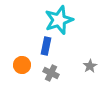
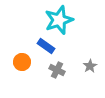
blue rectangle: rotated 66 degrees counterclockwise
orange circle: moved 3 px up
gray cross: moved 6 px right, 3 px up
